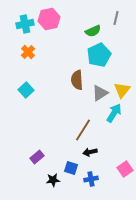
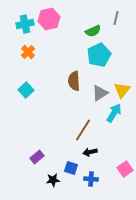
brown semicircle: moved 3 px left, 1 px down
blue cross: rotated 16 degrees clockwise
